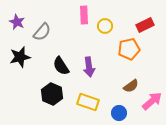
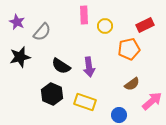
black semicircle: rotated 24 degrees counterclockwise
brown semicircle: moved 1 px right, 2 px up
yellow rectangle: moved 3 px left
blue circle: moved 2 px down
